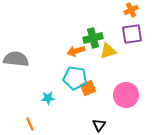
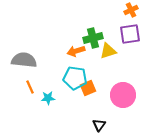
purple square: moved 2 px left
gray semicircle: moved 8 px right, 1 px down
pink circle: moved 3 px left
orange line: moved 37 px up
